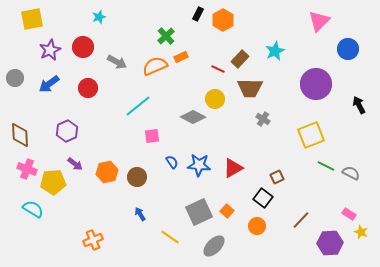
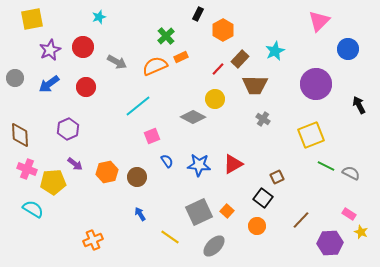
orange hexagon at (223, 20): moved 10 px down
red line at (218, 69): rotated 72 degrees counterclockwise
red circle at (88, 88): moved 2 px left, 1 px up
brown trapezoid at (250, 88): moved 5 px right, 3 px up
purple hexagon at (67, 131): moved 1 px right, 2 px up
pink square at (152, 136): rotated 14 degrees counterclockwise
blue semicircle at (172, 162): moved 5 px left, 1 px up
red triangle at (233, 168): moved 4 px up
